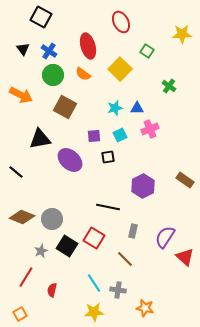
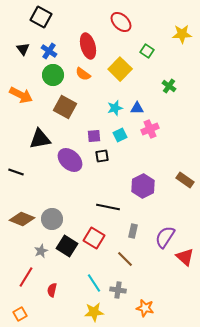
red ellipse at (121, 22): rotated 20 degrees counterclockwise
black square at (108, 157): moved 6 px left, 1 px up
black line at (16, 172): rotated 21 degrees counterclockwise
brown diamond at (22, 217): moved 2 px down
